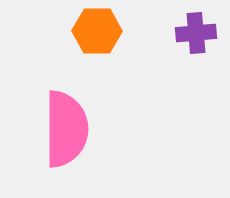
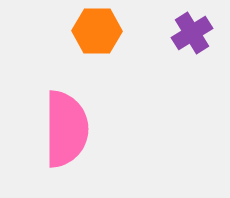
purple cross: moved 4 px left; rotated 27 degrees counterclockwise
